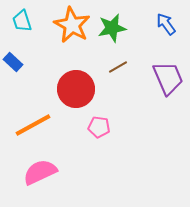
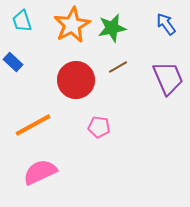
orange star: rotated 15 degrees clockwise
red circle: moved 9 px up
